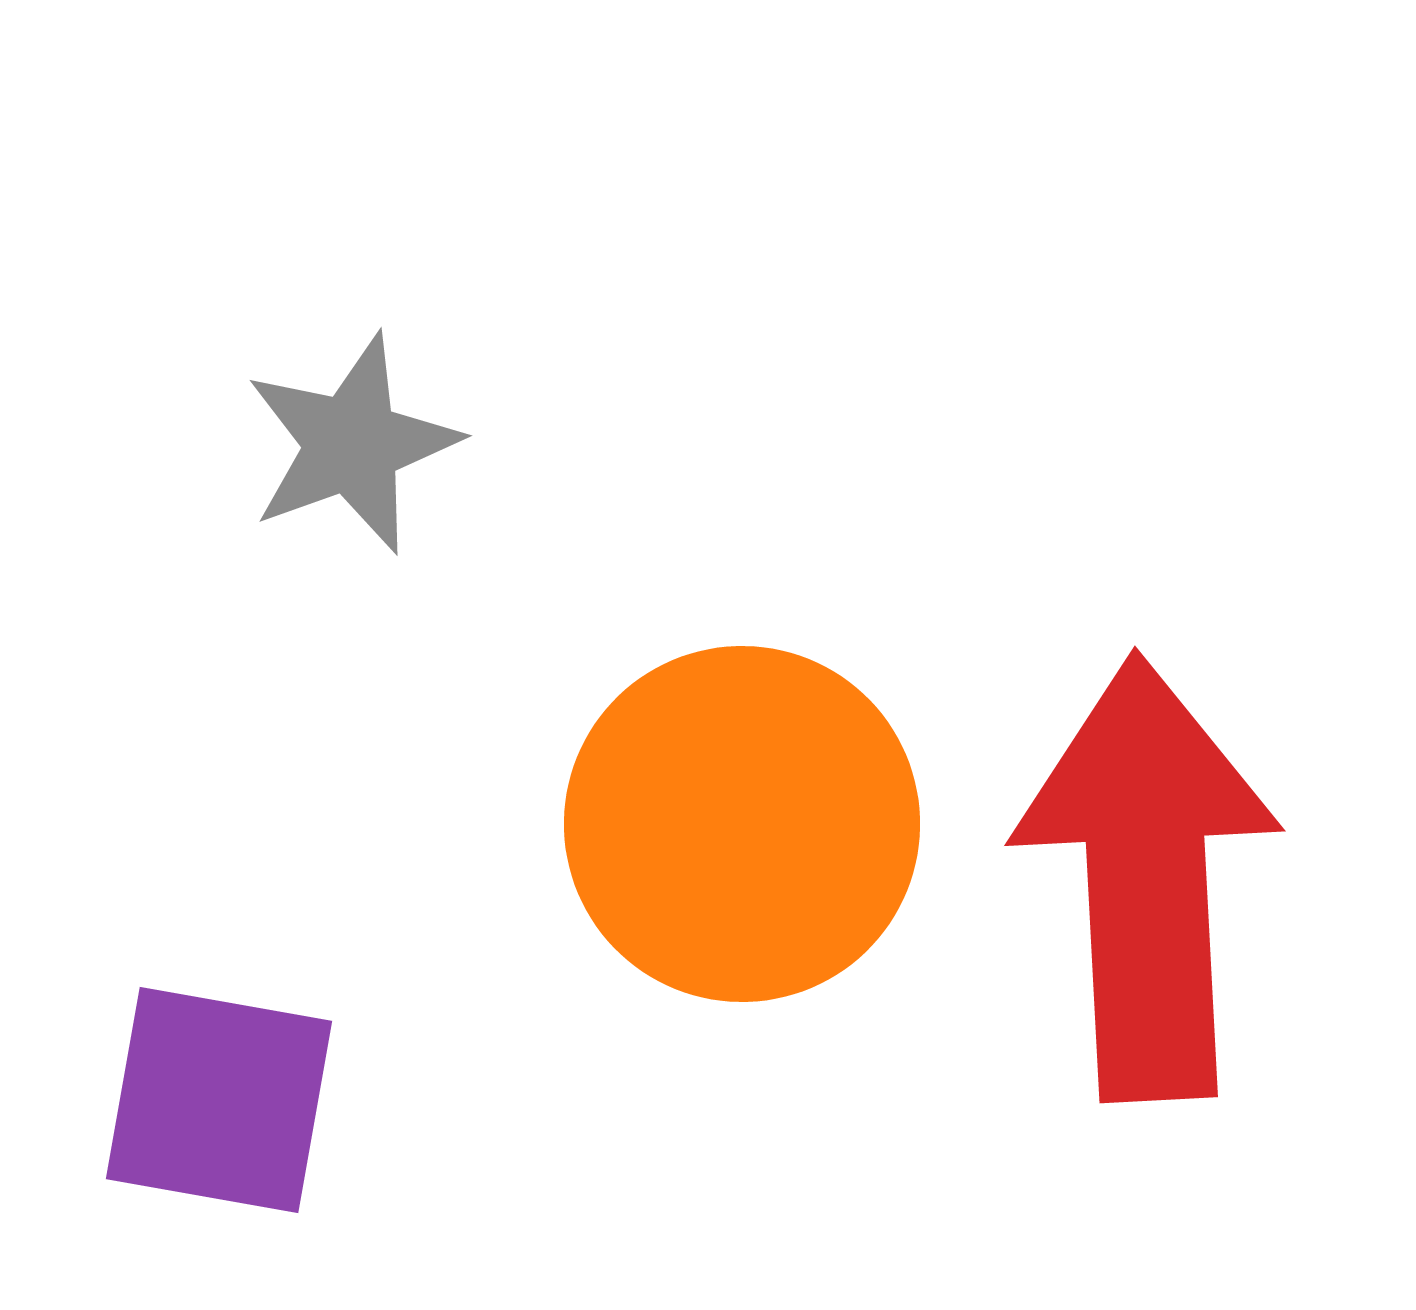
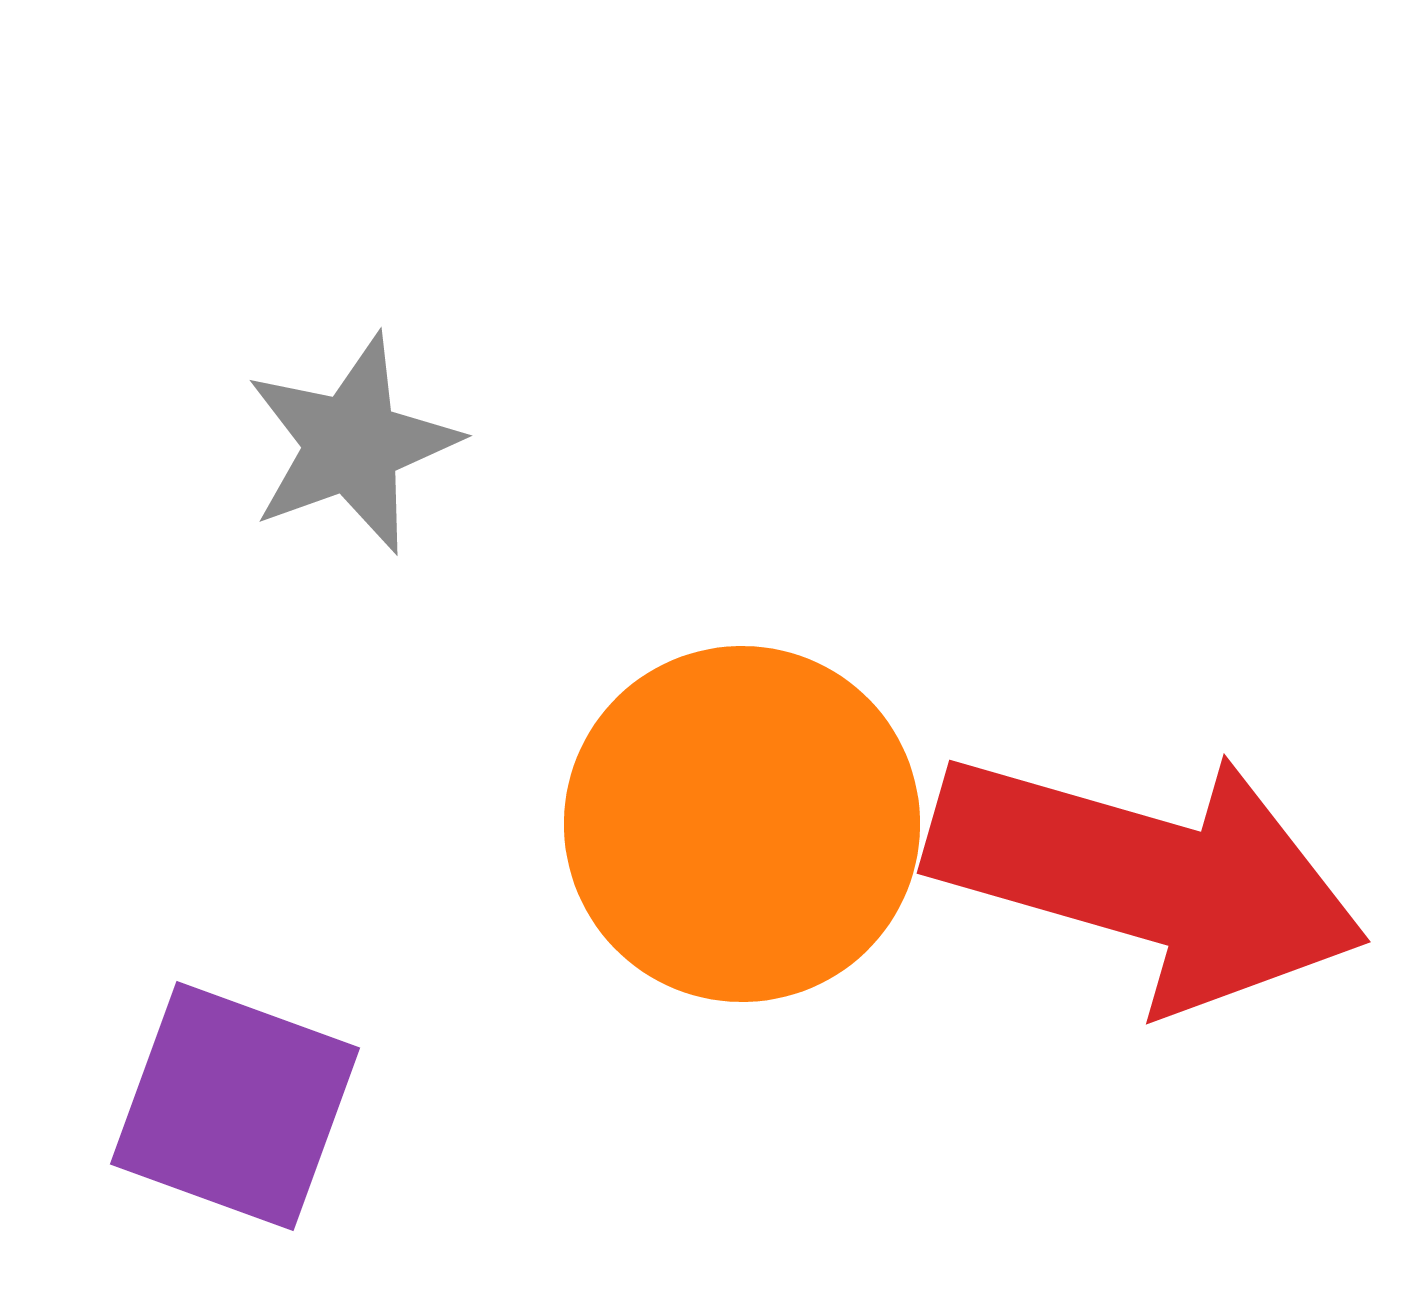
red arrow: rotated 109 degrees clockwise
purple square: moved 16 px right, 6 px down; rotated 10 degrees clockwise
